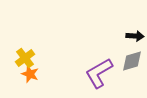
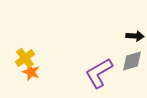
orange star: moved 1 px right, 2 px up
